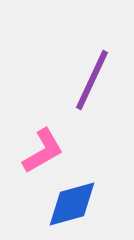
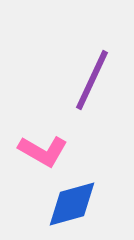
pink L-shape: rotated 60 degrees clockwise
